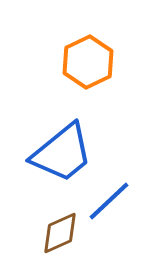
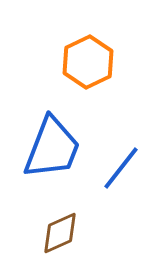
blue trapezoid: moved 10 px left, 5 px up; rotated 30 degrees counterclockwise
blue line: moved 12 px right, 33 px up; rotated 9 degrees counterclockwise
